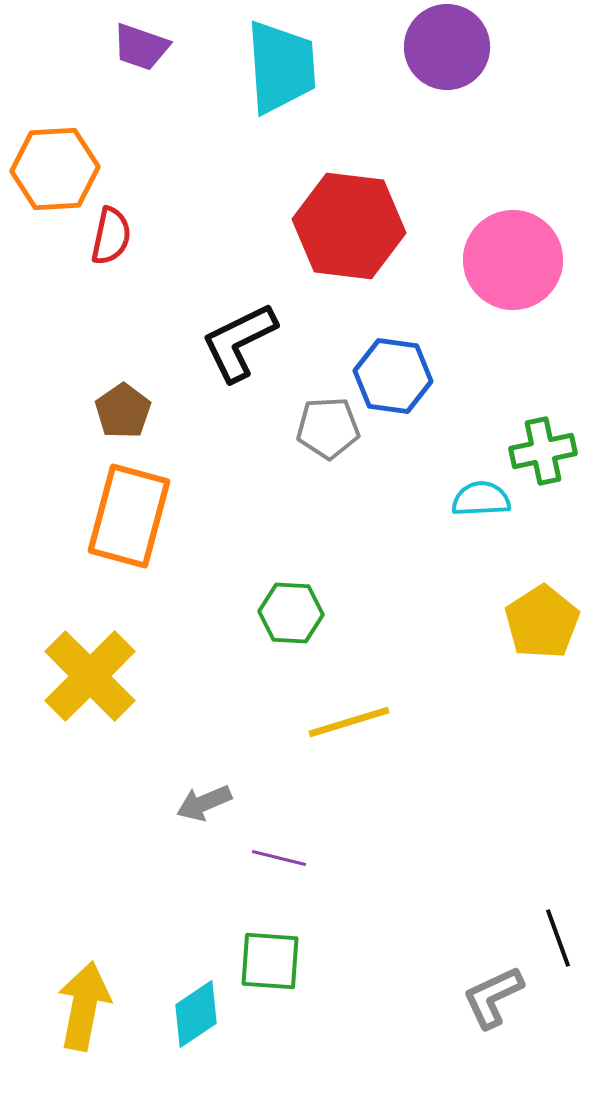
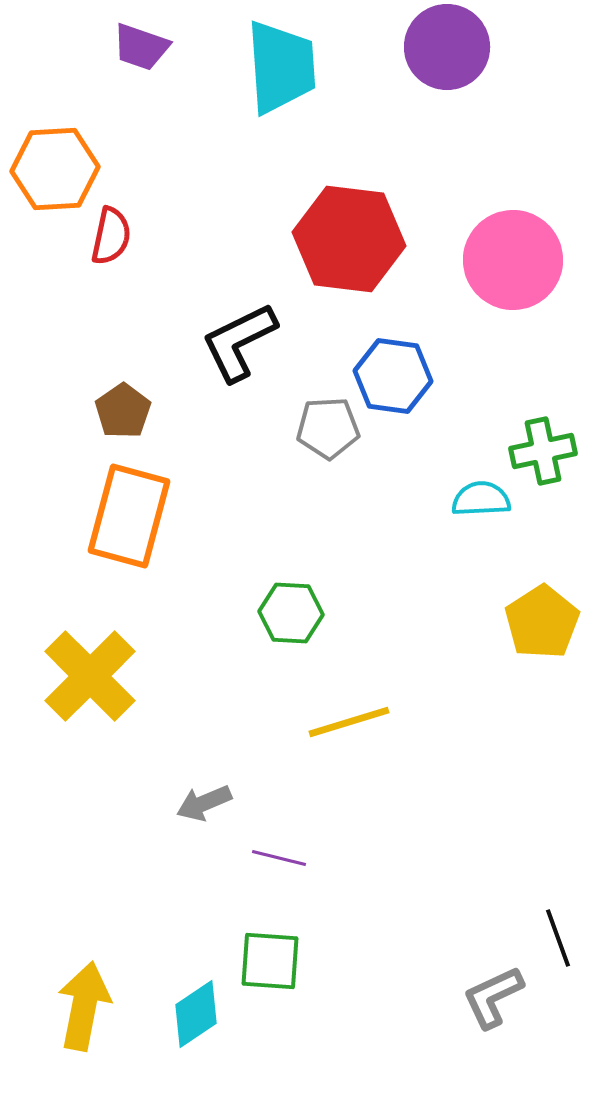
red hexagon: moved 13 px down
